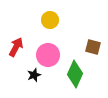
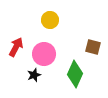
pink circle: moved 4 px left, 1 px up
